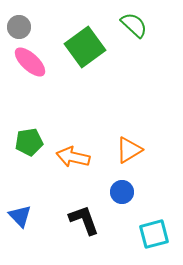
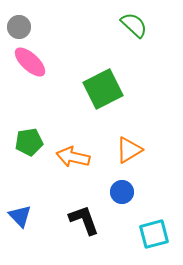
green square: moved 18 px right, 42 px down; rotated 9 degrees clockwise
